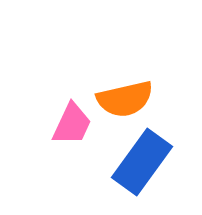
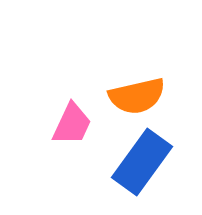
orange semicircle: moved 12 px right, 3 px up
